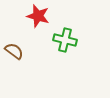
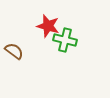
red star: moved 10 px right, 10 px down
